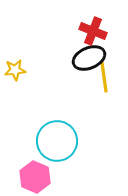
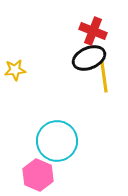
pink hexagon: moved 3 px right, 2 px up
